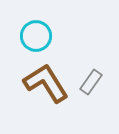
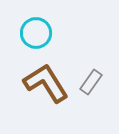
cyan circle: moved 3 px up
